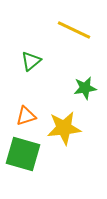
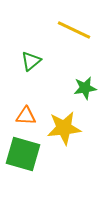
orange triangle: rotated 20 degrees clockwise
